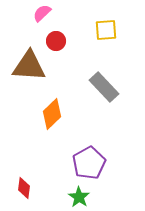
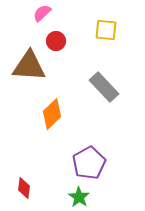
yellow square: rotated 10 degrees clockwise
